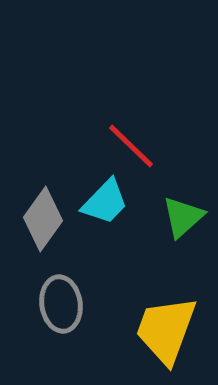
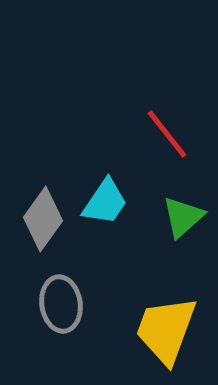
red line: moved 36 px right, 12 px up; rotated 8 degrees clockwise
cyan trapezoid: rotated 10 degrees counterclockwise
